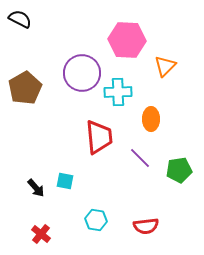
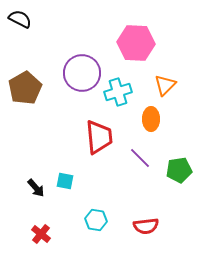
pink hexagon: moved 9 px right, 3 px down
orange triangle: moved 19 px down
cyan cross: rotated 16 degrees counterclockwise
